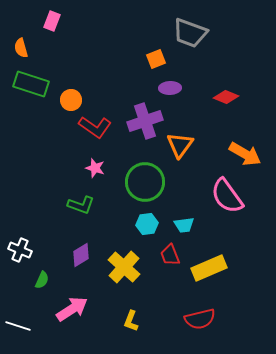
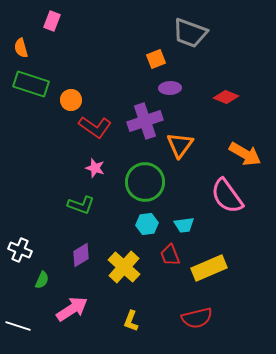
red semicircle: moved 3 px left, 1 px up
